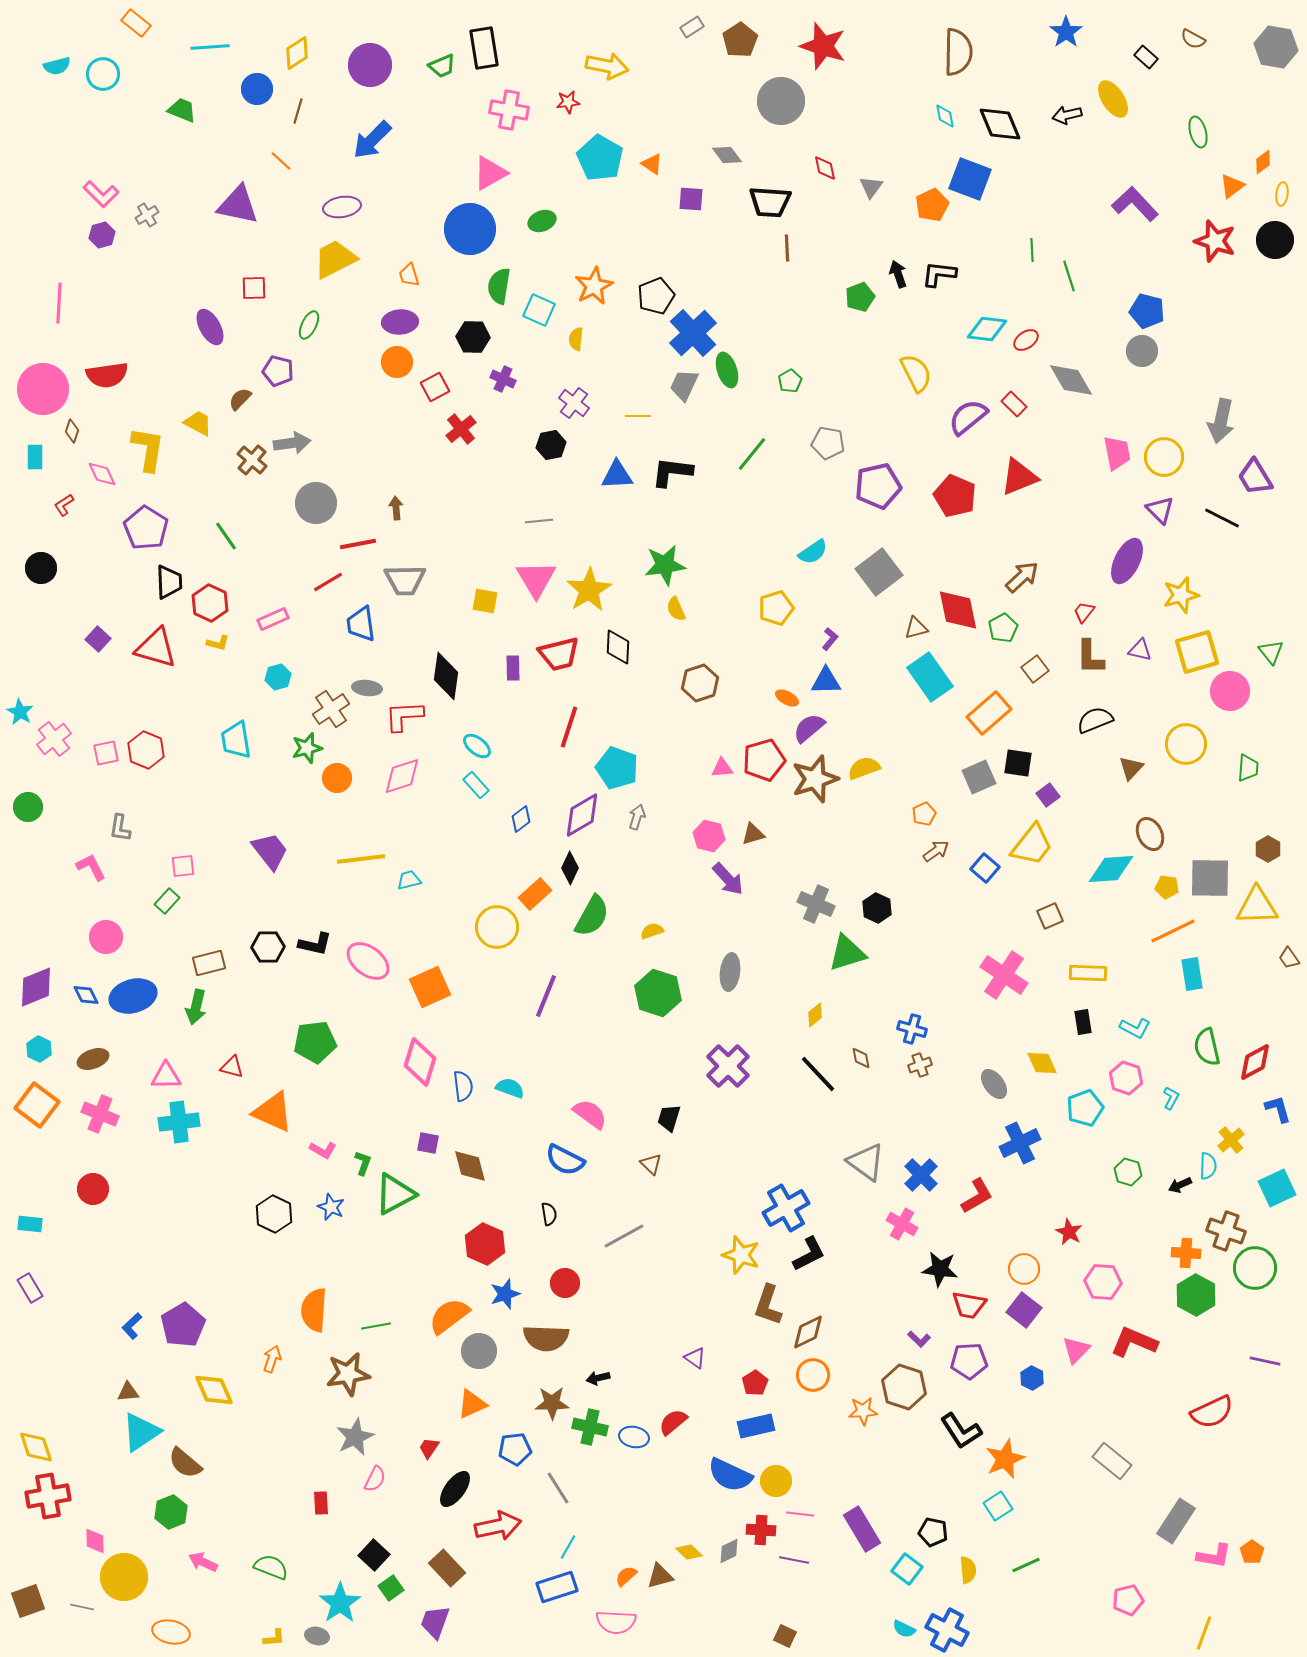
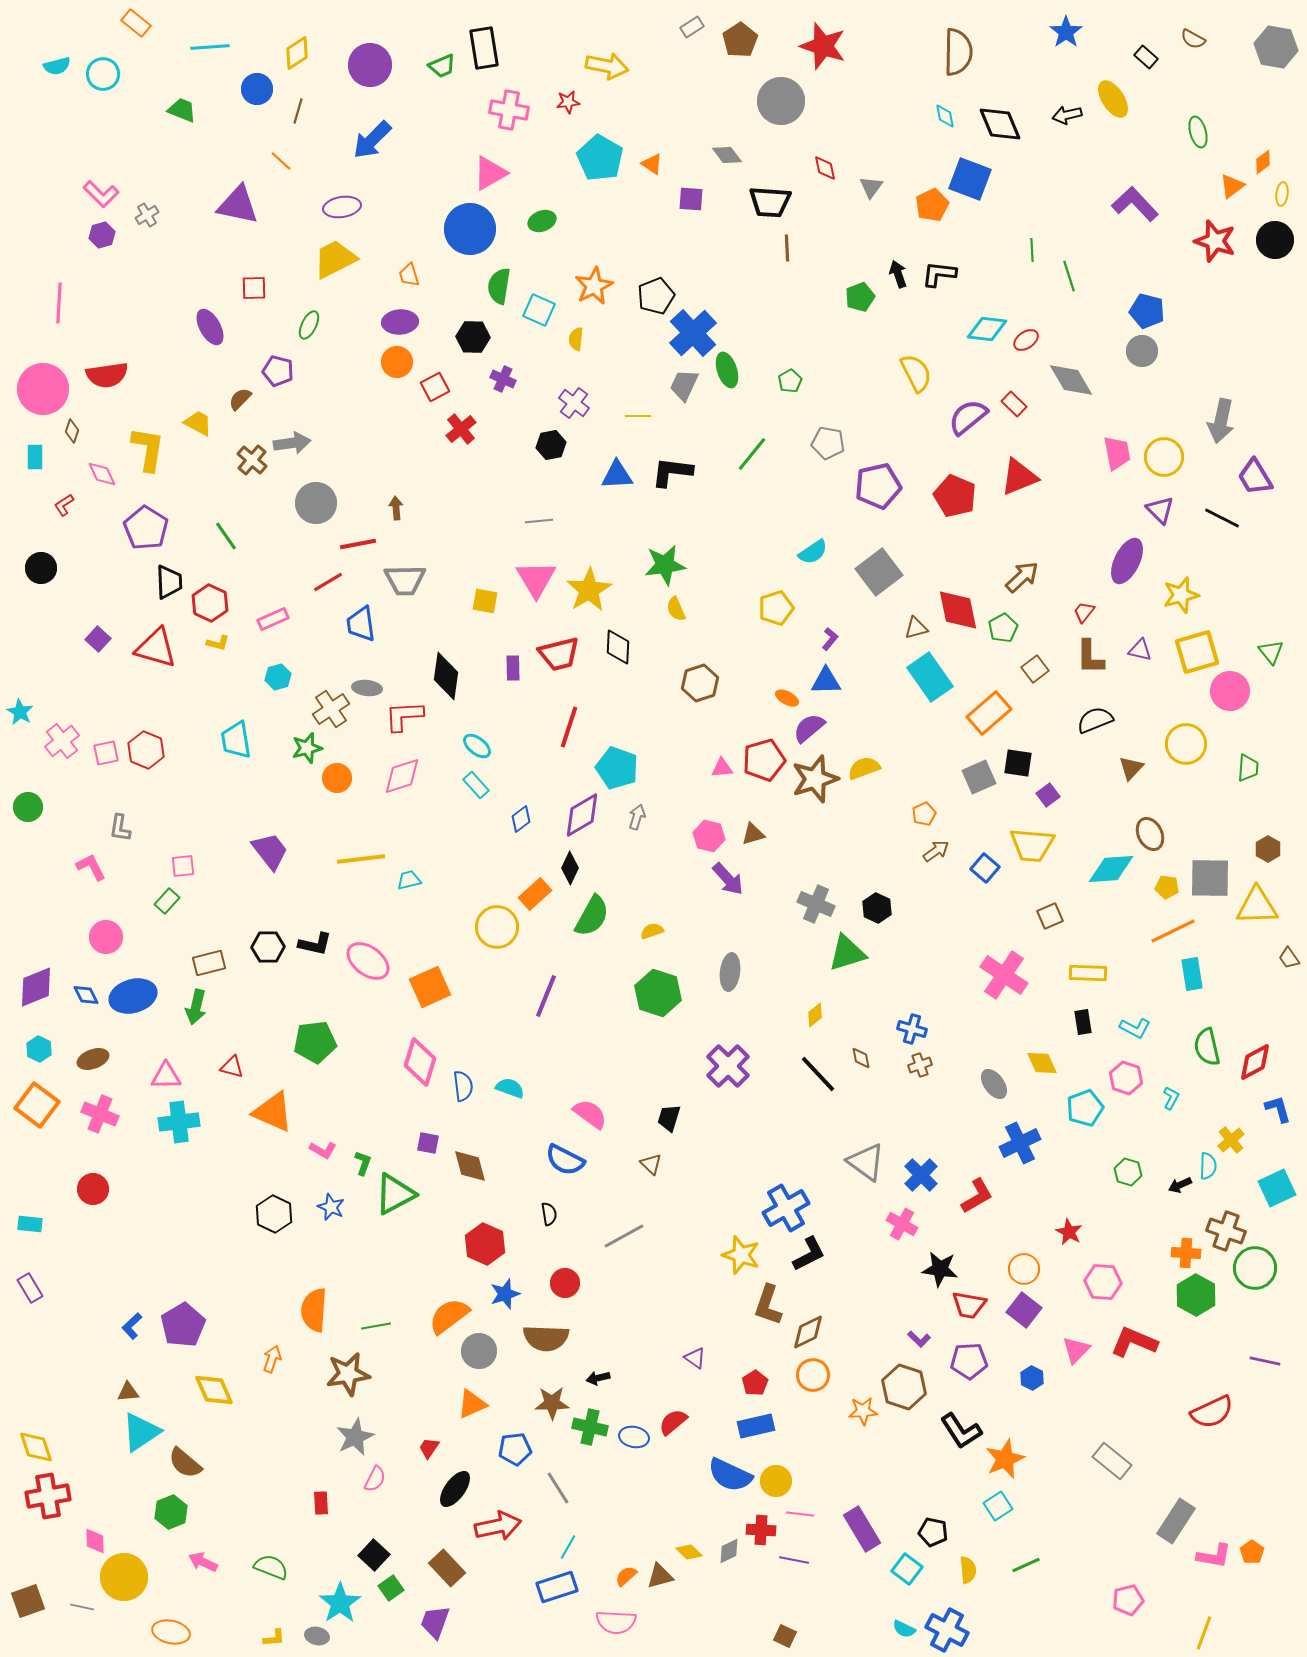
pink cross at (54, 739): moved 8 px right, 2 px down
yellow trapezoid at (1032, 845): rotated 57 degrees clockwise
